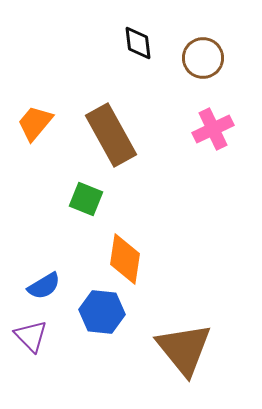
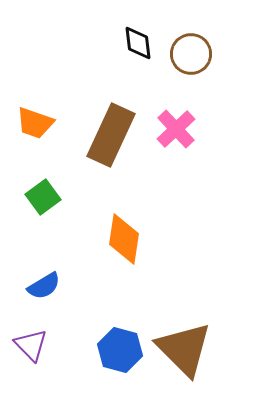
brown circle: moved 12 px left, 4 px up
orange trapezoid: rotated 111 degrees counterclockwise
pink cross: moved 37 px left; rotated 18 degrees counterclockwise
brown rectangle: rotated 54 degrees clockwise
green square: moved 43 px left, 2 px up; rotated 32 degrees clockwise
orange diamond: moved 1 px left, 20 px up
blue hexagon: moved 18 px right, 38 px down; rotated 9 degrees clockwise
purple triangle: moved 9 px down
brown triangle: rotated 6 degrees counterclockwise
